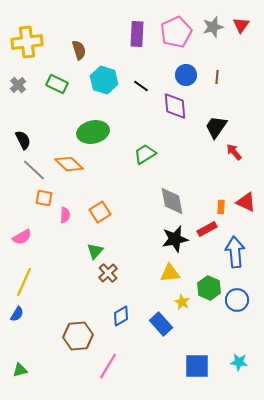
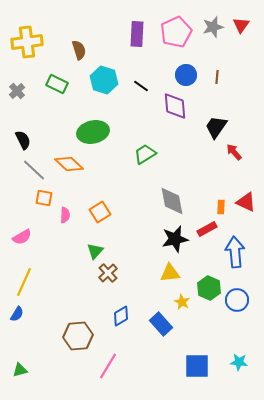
gray cross at (18, 85): moved 1 px left, 6 px down
